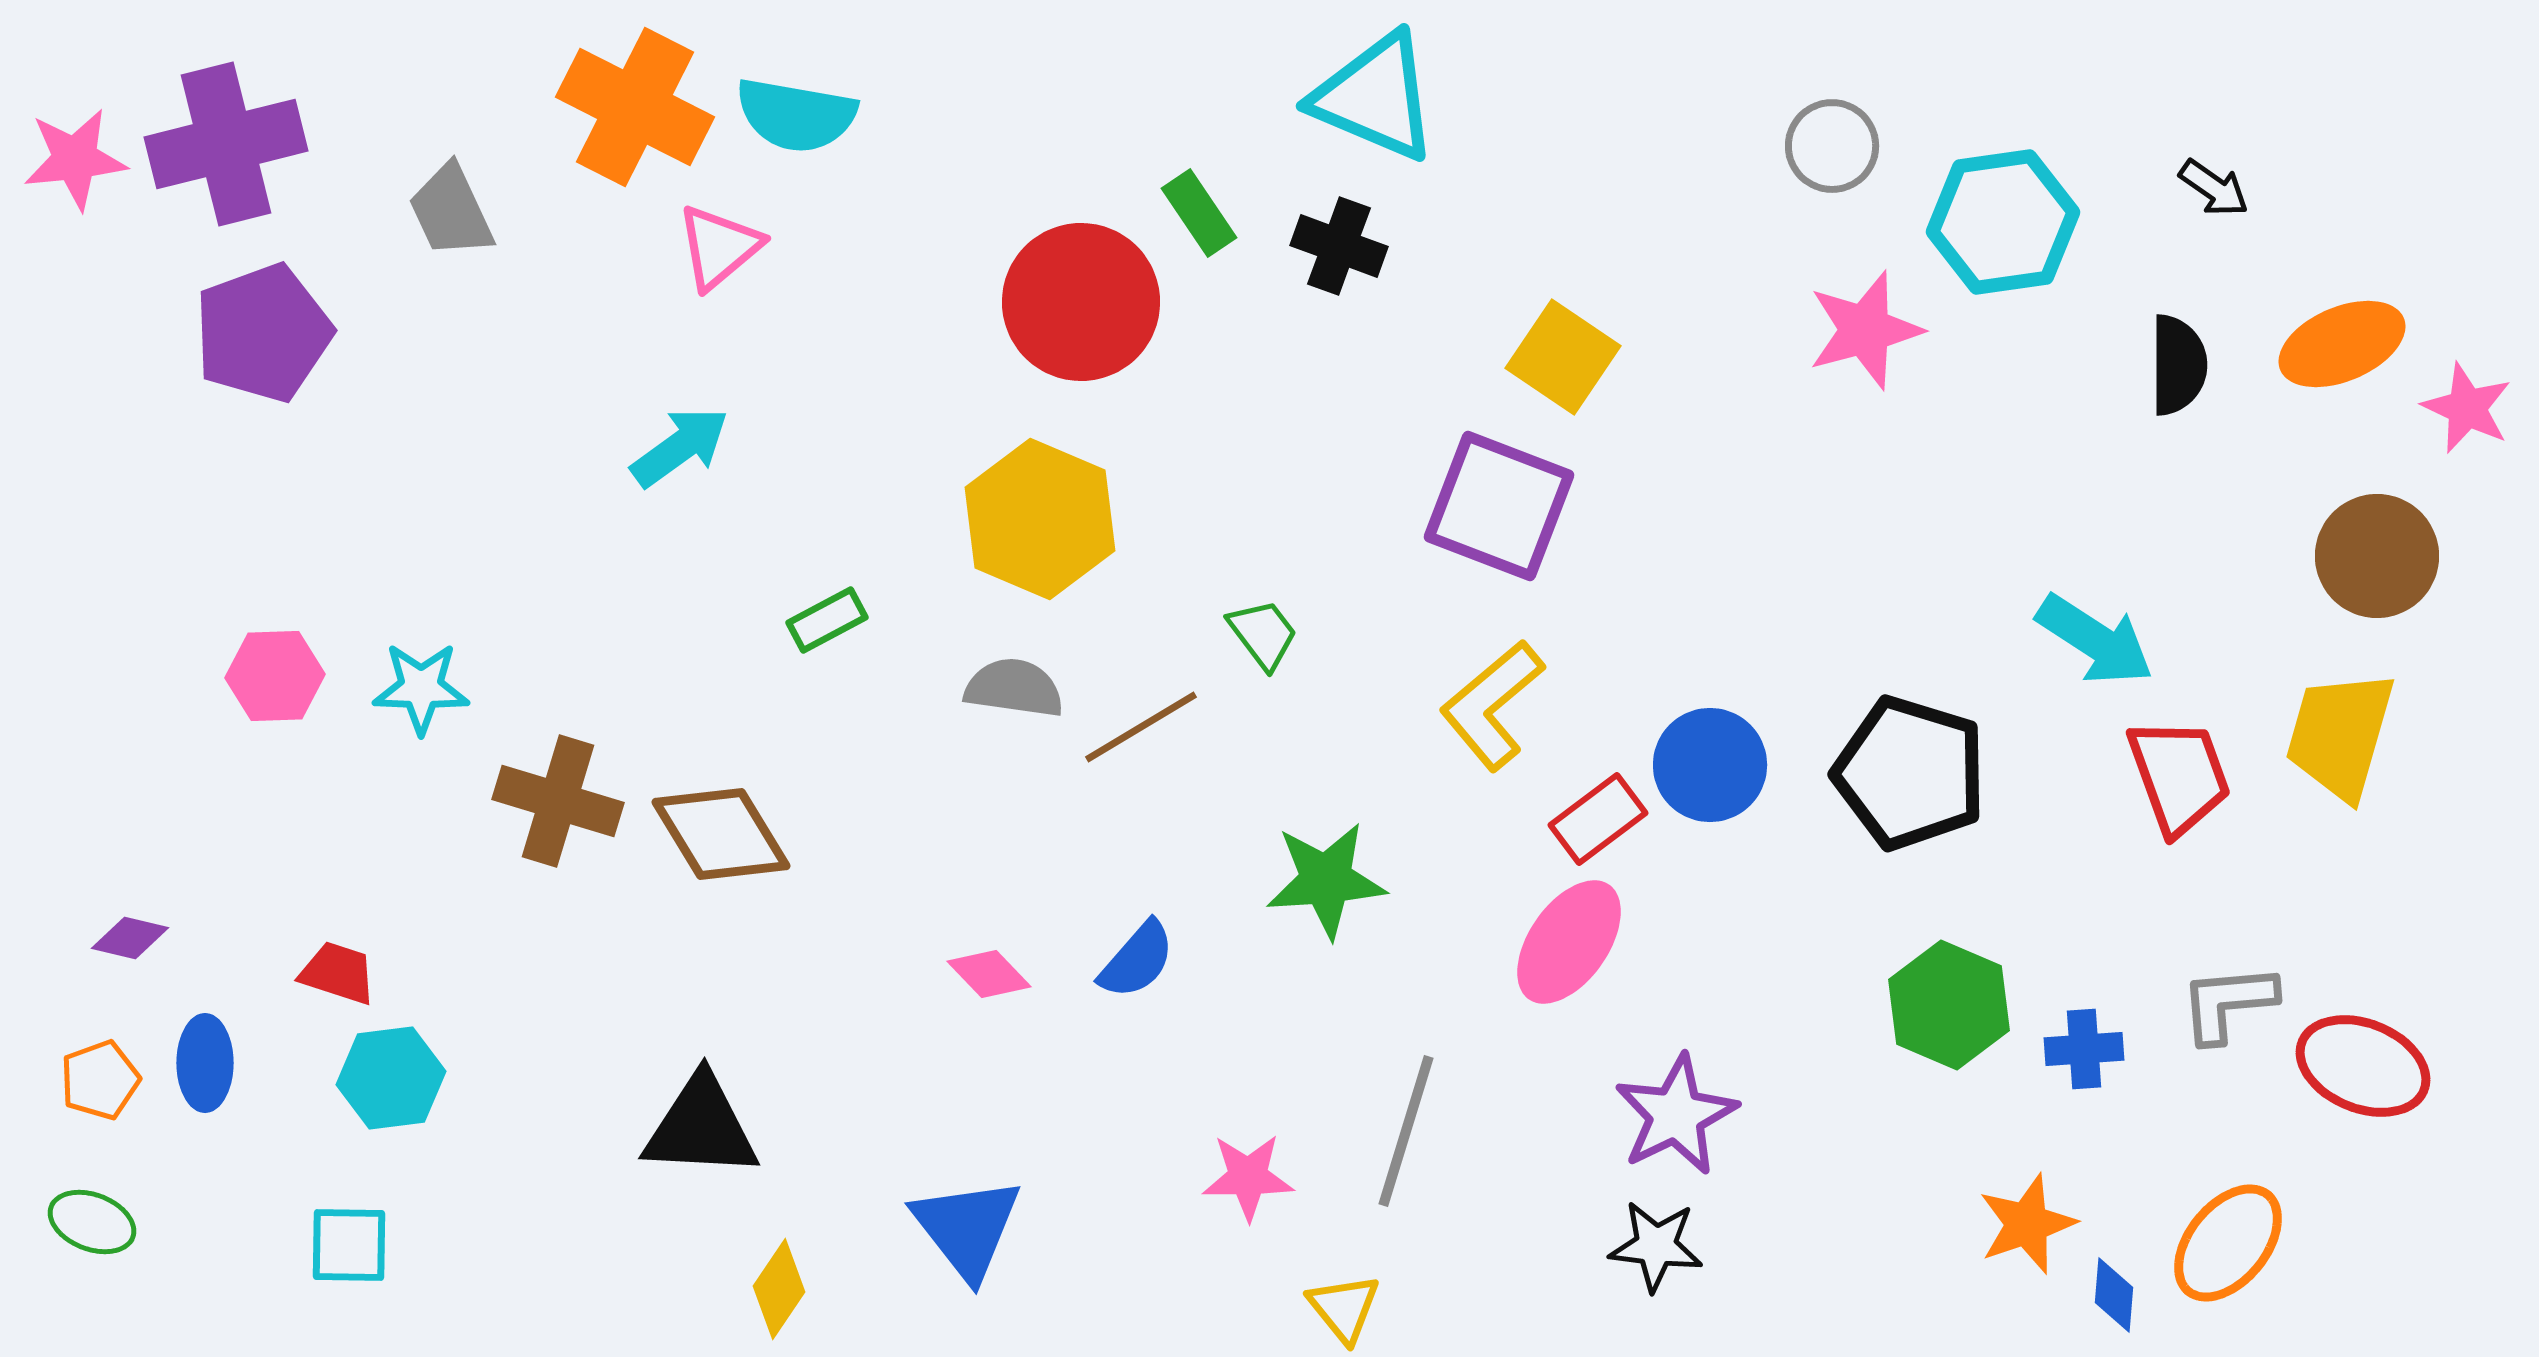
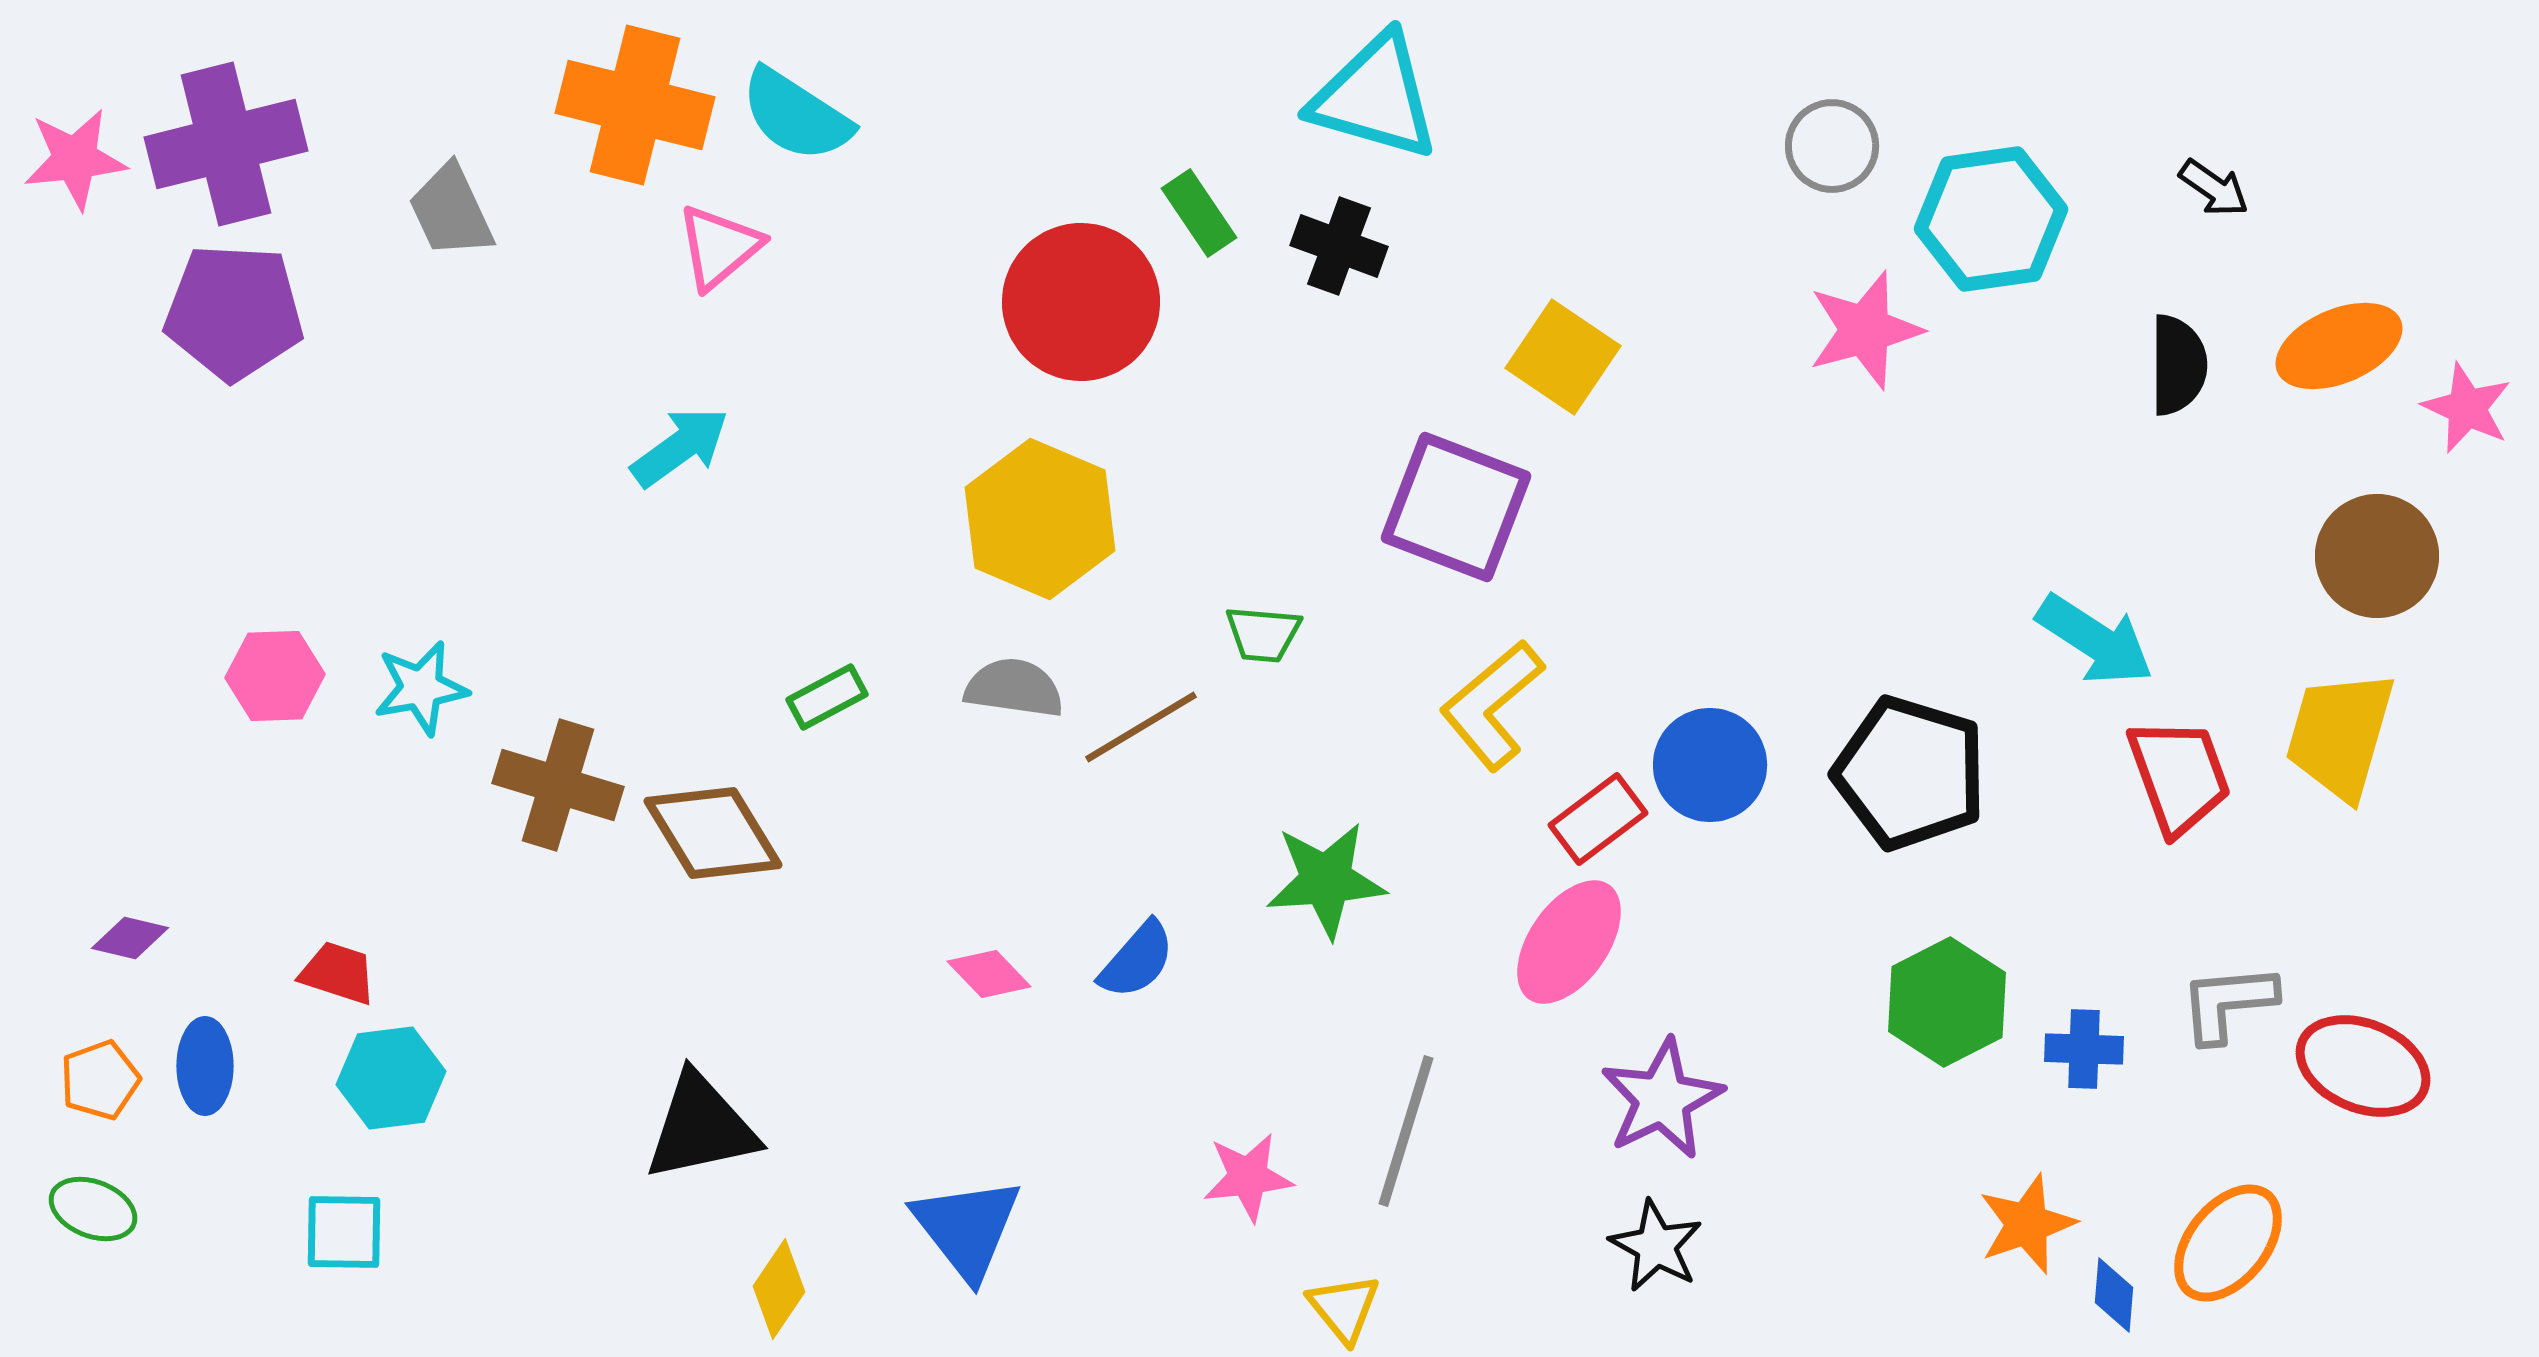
cyan triangle at (1375, 97): rotated 7 degrees counterclockwise
orange cross at (635, 107): moved 2 px up; rotated 13 degrees counterclockwise
cyan semicircle at (796, 115): rotated 23 degrees clockwise
cyan hexagon at (2003, 222): moved 12 px left, 3 px up
purple pentagon at (263, 333): moved 29 px left, 21 px up; rotated 23 degrees clockwise
orange ellipse at (2342, 344): moved 3 px left, 2 px down
purple square at (1499, 506): moved 43 px left, 1 px down
green rectangle at (827, 620): moved 77 px down
green trapezoid at (1263, 634): rotated 132 degrees clockwise
cyan star at (421, 688): rotated 12 degrees counterclockwise
brown cross at (558, 801): moved 16 px up
brown diamond at (721, 834): moved 8 px left, 1 px up
green hexagon at (1949, 1005): moved 2 px left, 3 px up; rotated 10 degrees clockwise
blue cross at (2084, 1049): rotated 6 degrees clockwise
blue ellipse at (205, 1063): moved 3 px down
purple star at (1676, 1115): moved 14 px left, 16 px up
black triangle at (701, 1127): rotated 15 degrees counterclockwise
pink star at (1248, 1177): rotated 6 degrees counterclockwise
green ellipse at (92, 1222): moved 1 px right, 13 px up
cyan square at (349, 1245): moved 5 px left, 13 px up
black star at (1656, 1246): rotated 22 degrees clockwise
